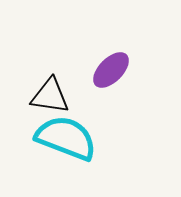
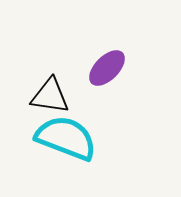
purple ellipse: moved 4 px left, 2 px up
